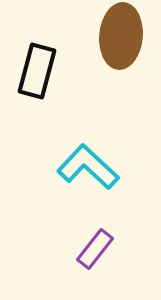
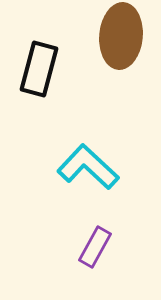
black rectangle: moved 2 px right, 2 px up
purple rectangle: moved 2 px up; rotated 9 degrees counterclockwise
